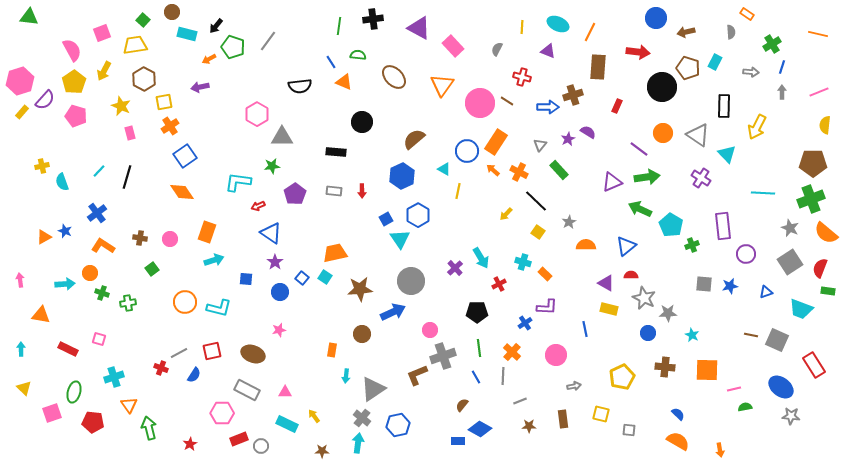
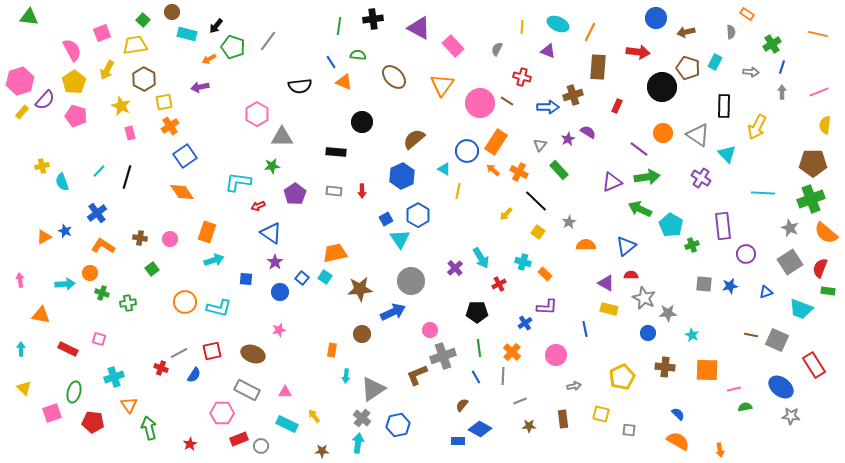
yellow arrow at (104, 71): moved 3 px right, 1 px up
